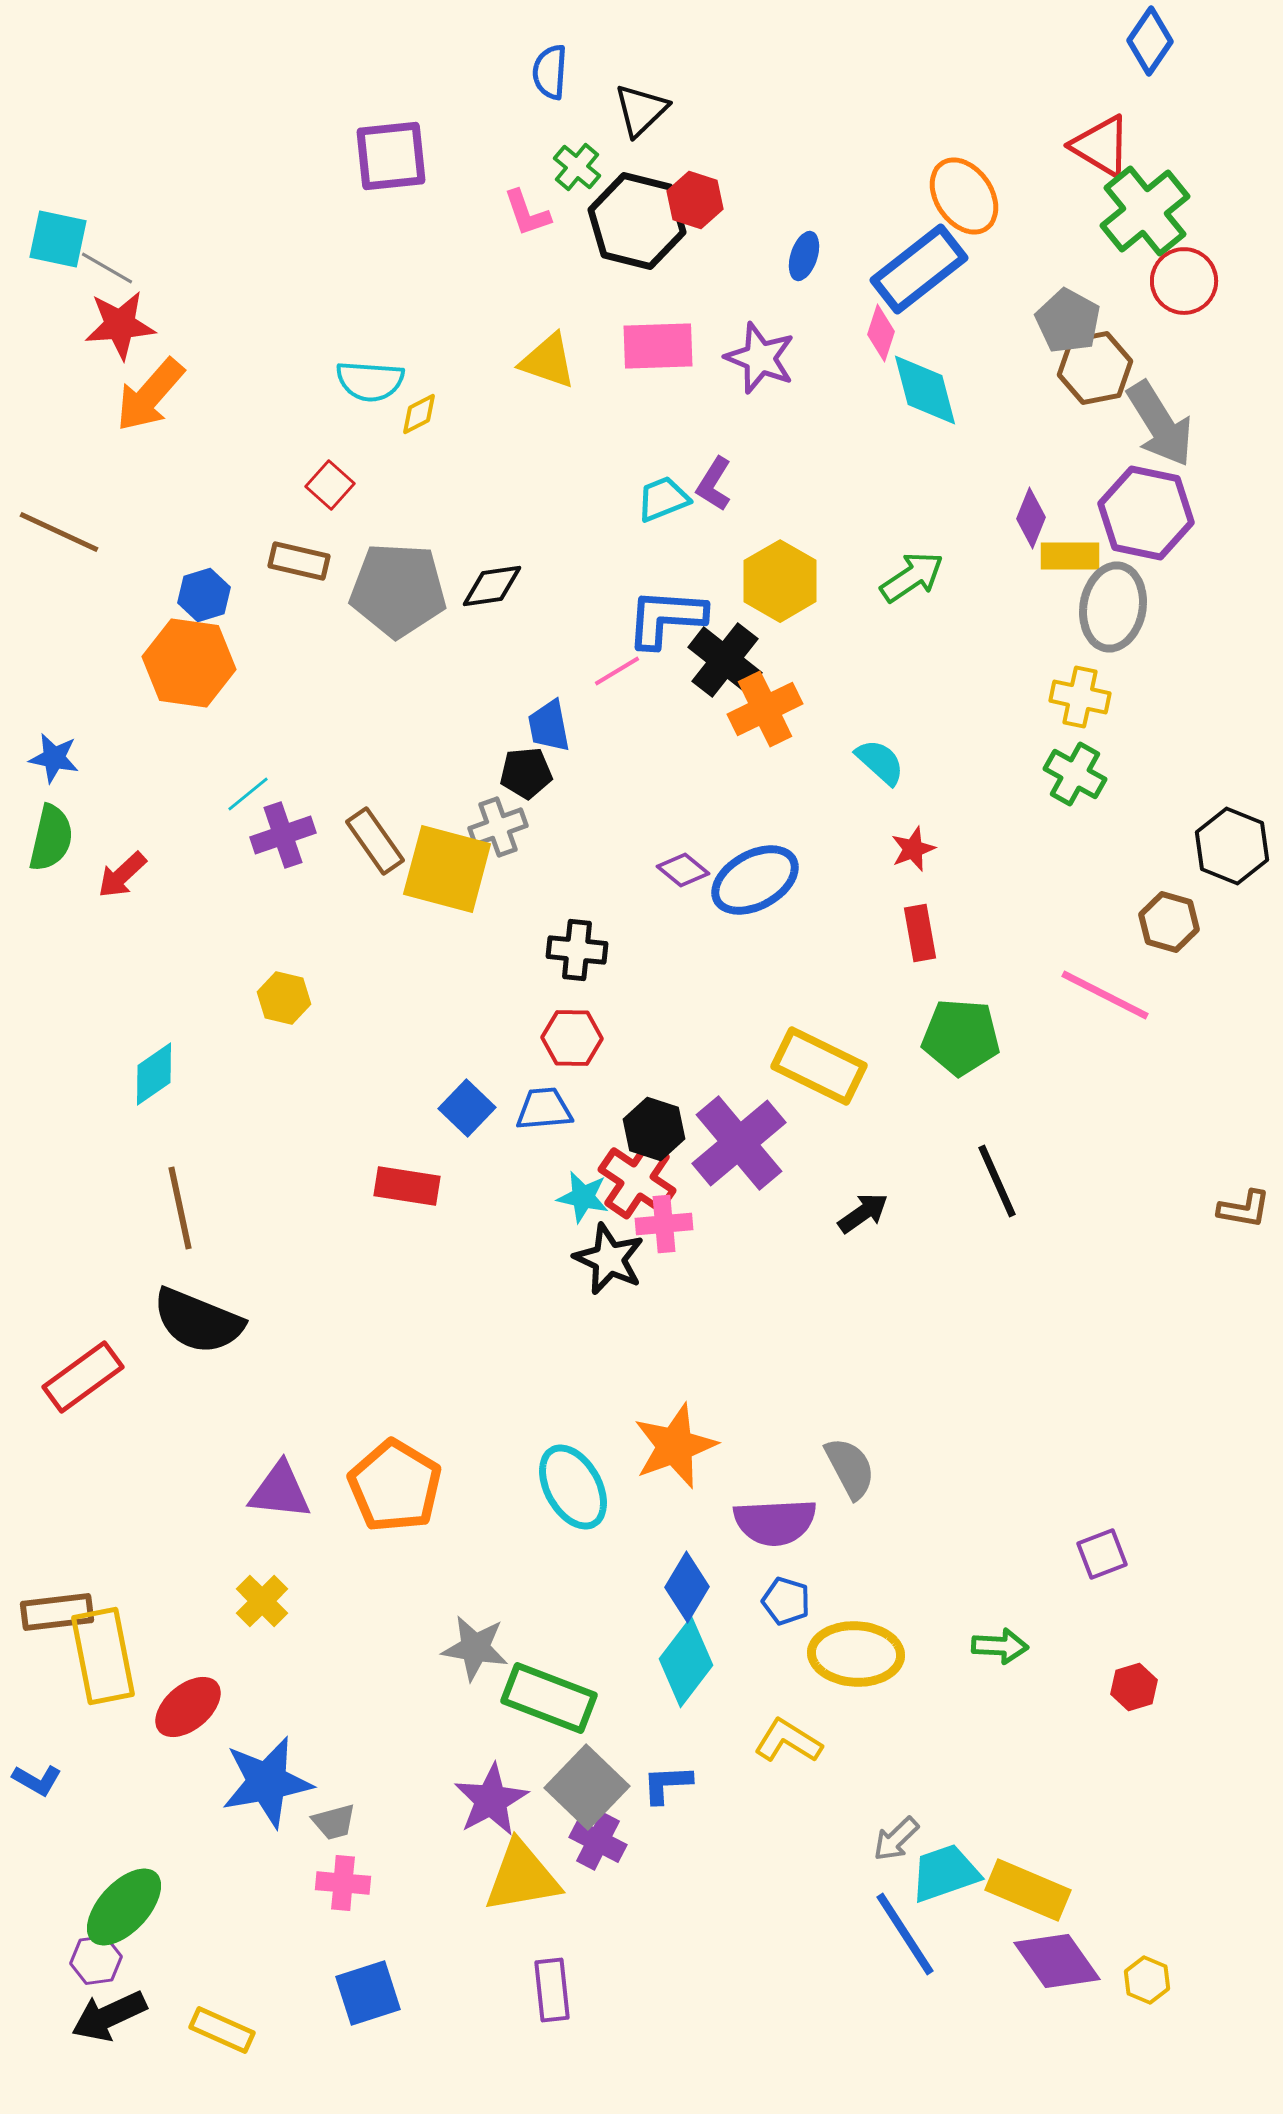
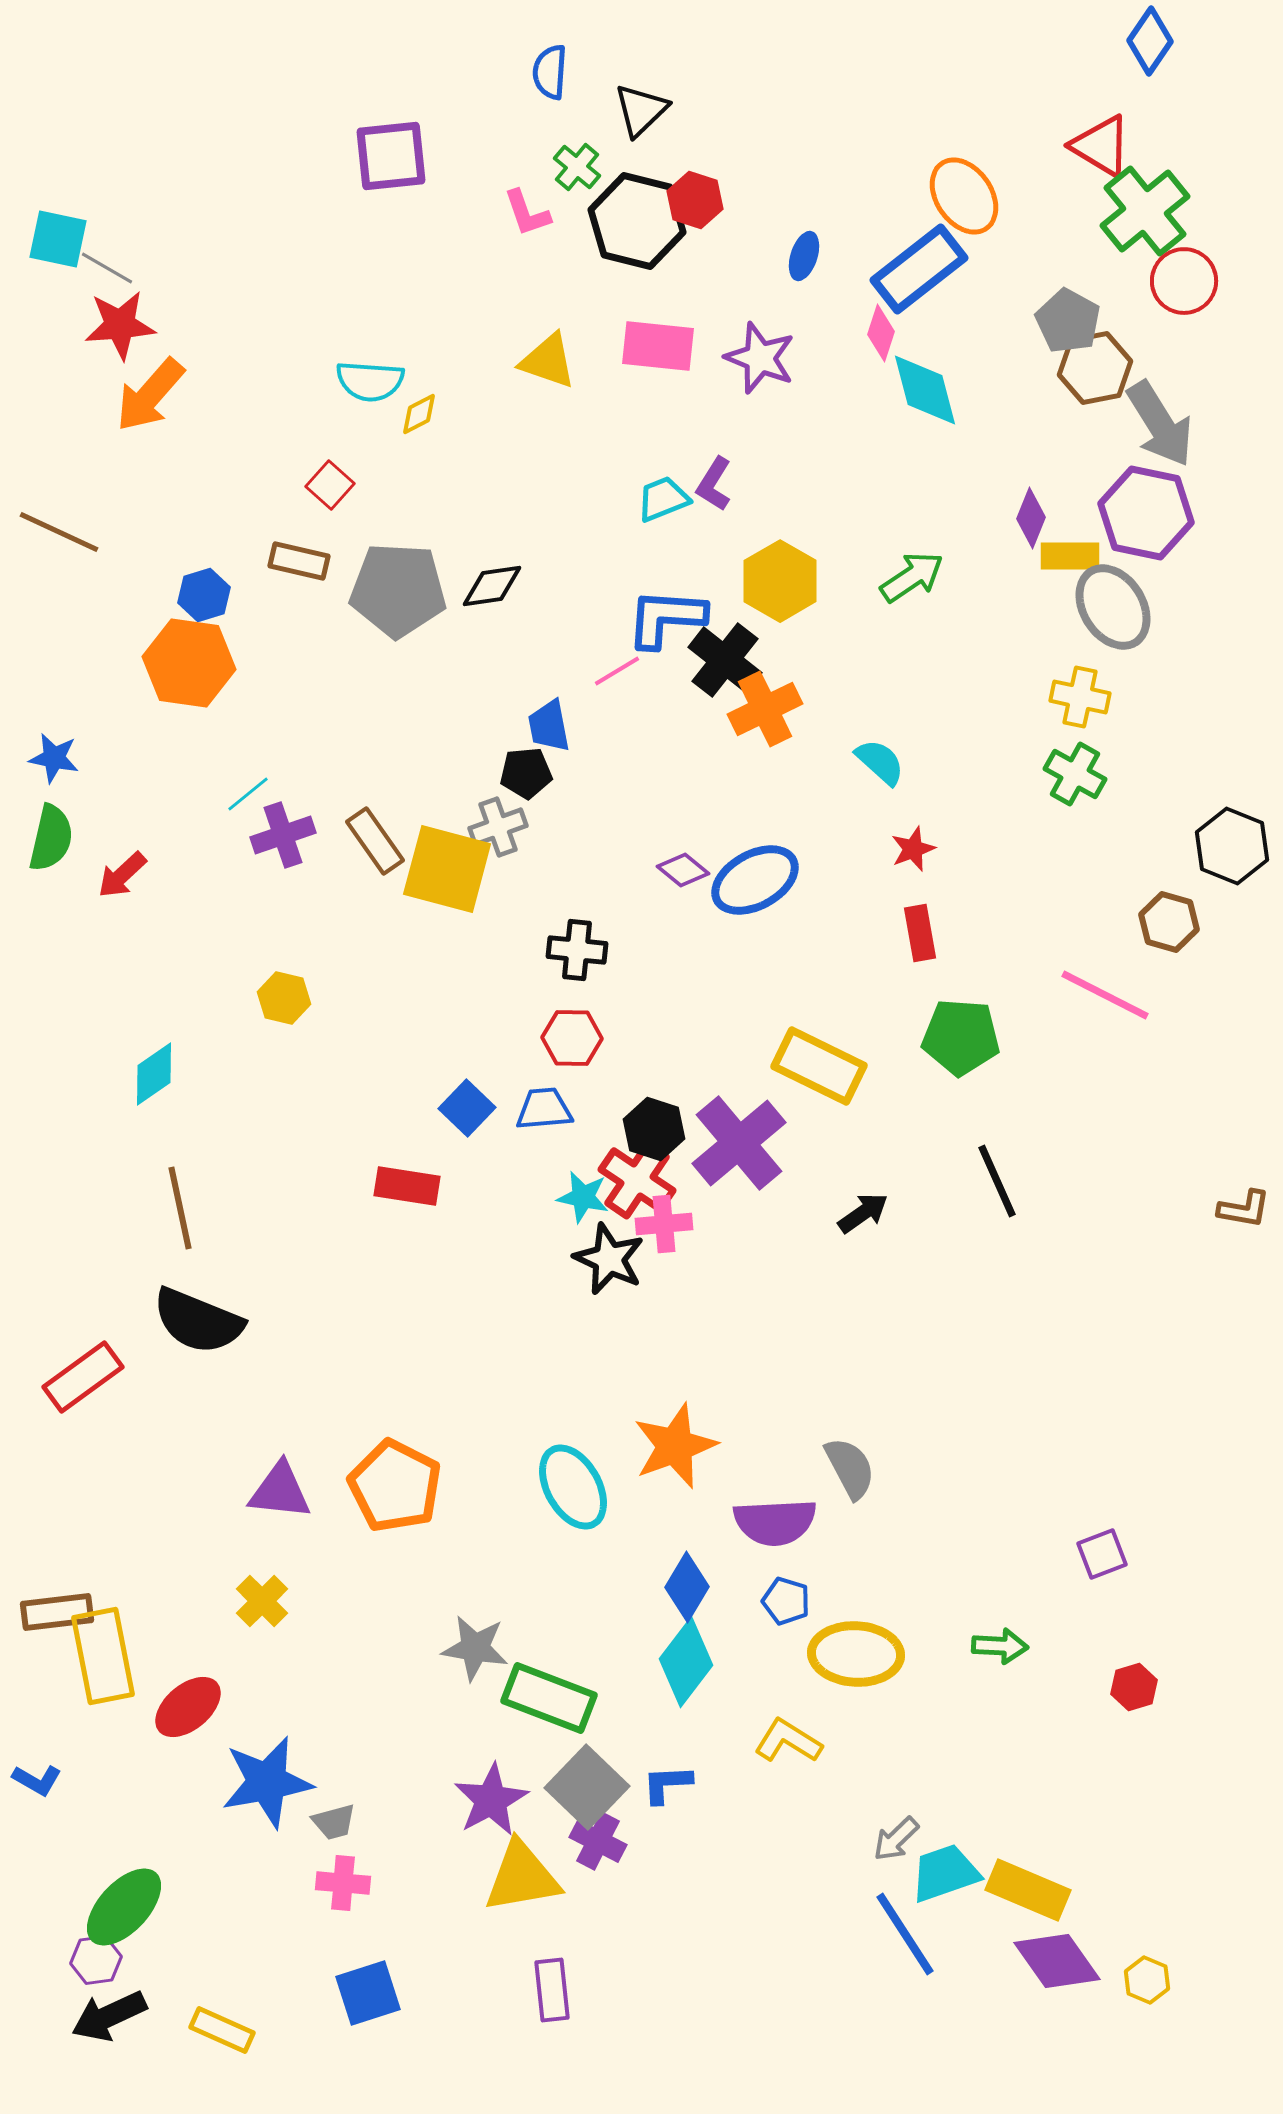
pink rectangle at (658, 346): rotated 8 degrees clockwise
gray ellipse at (1113, 607): rotated 42 degrees counterclockwise
orange pentagon at (395, 1486): rotated 4 degrees counterclockwise
